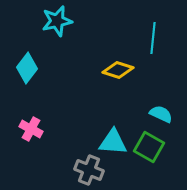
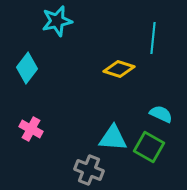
yellow diamond: moved 1 px right, 1 px up
cyan triangle: moved 4 px up
